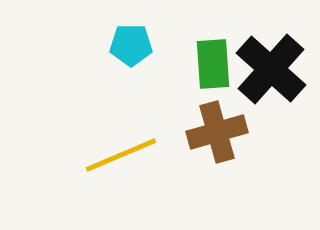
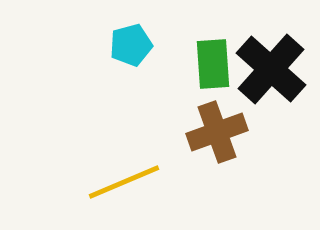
cyan pentagon: rotated 15 degrees counterclockwise
brown cross: rotated 4 degrees counterclockwise
yellow line: moved 3 px right, 27 px down
